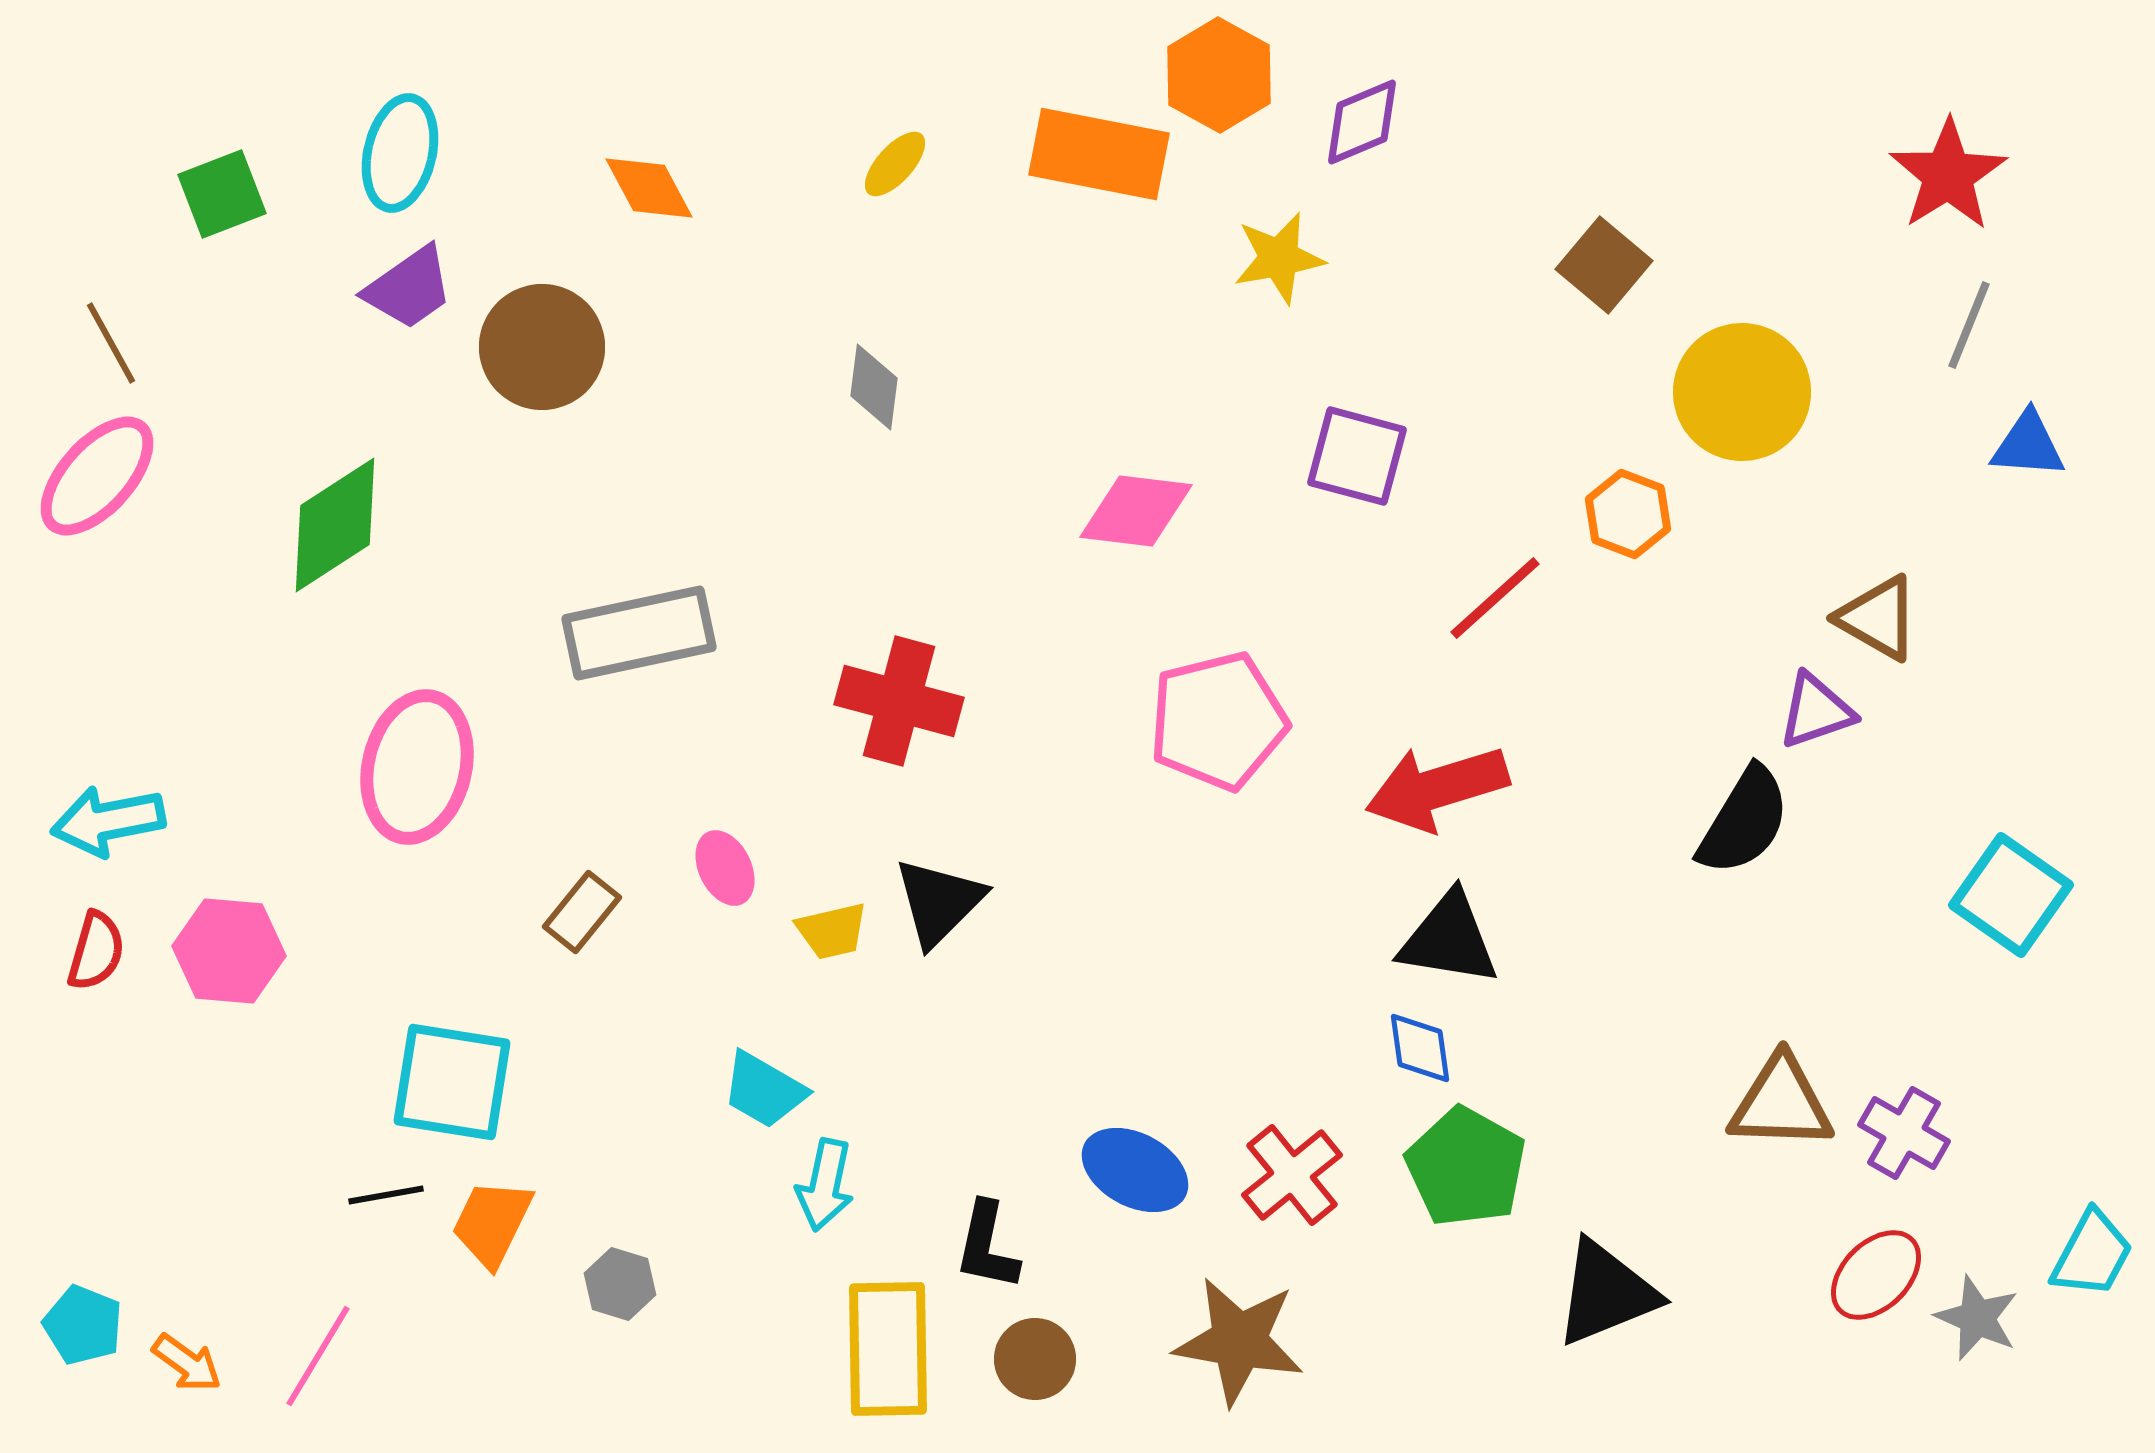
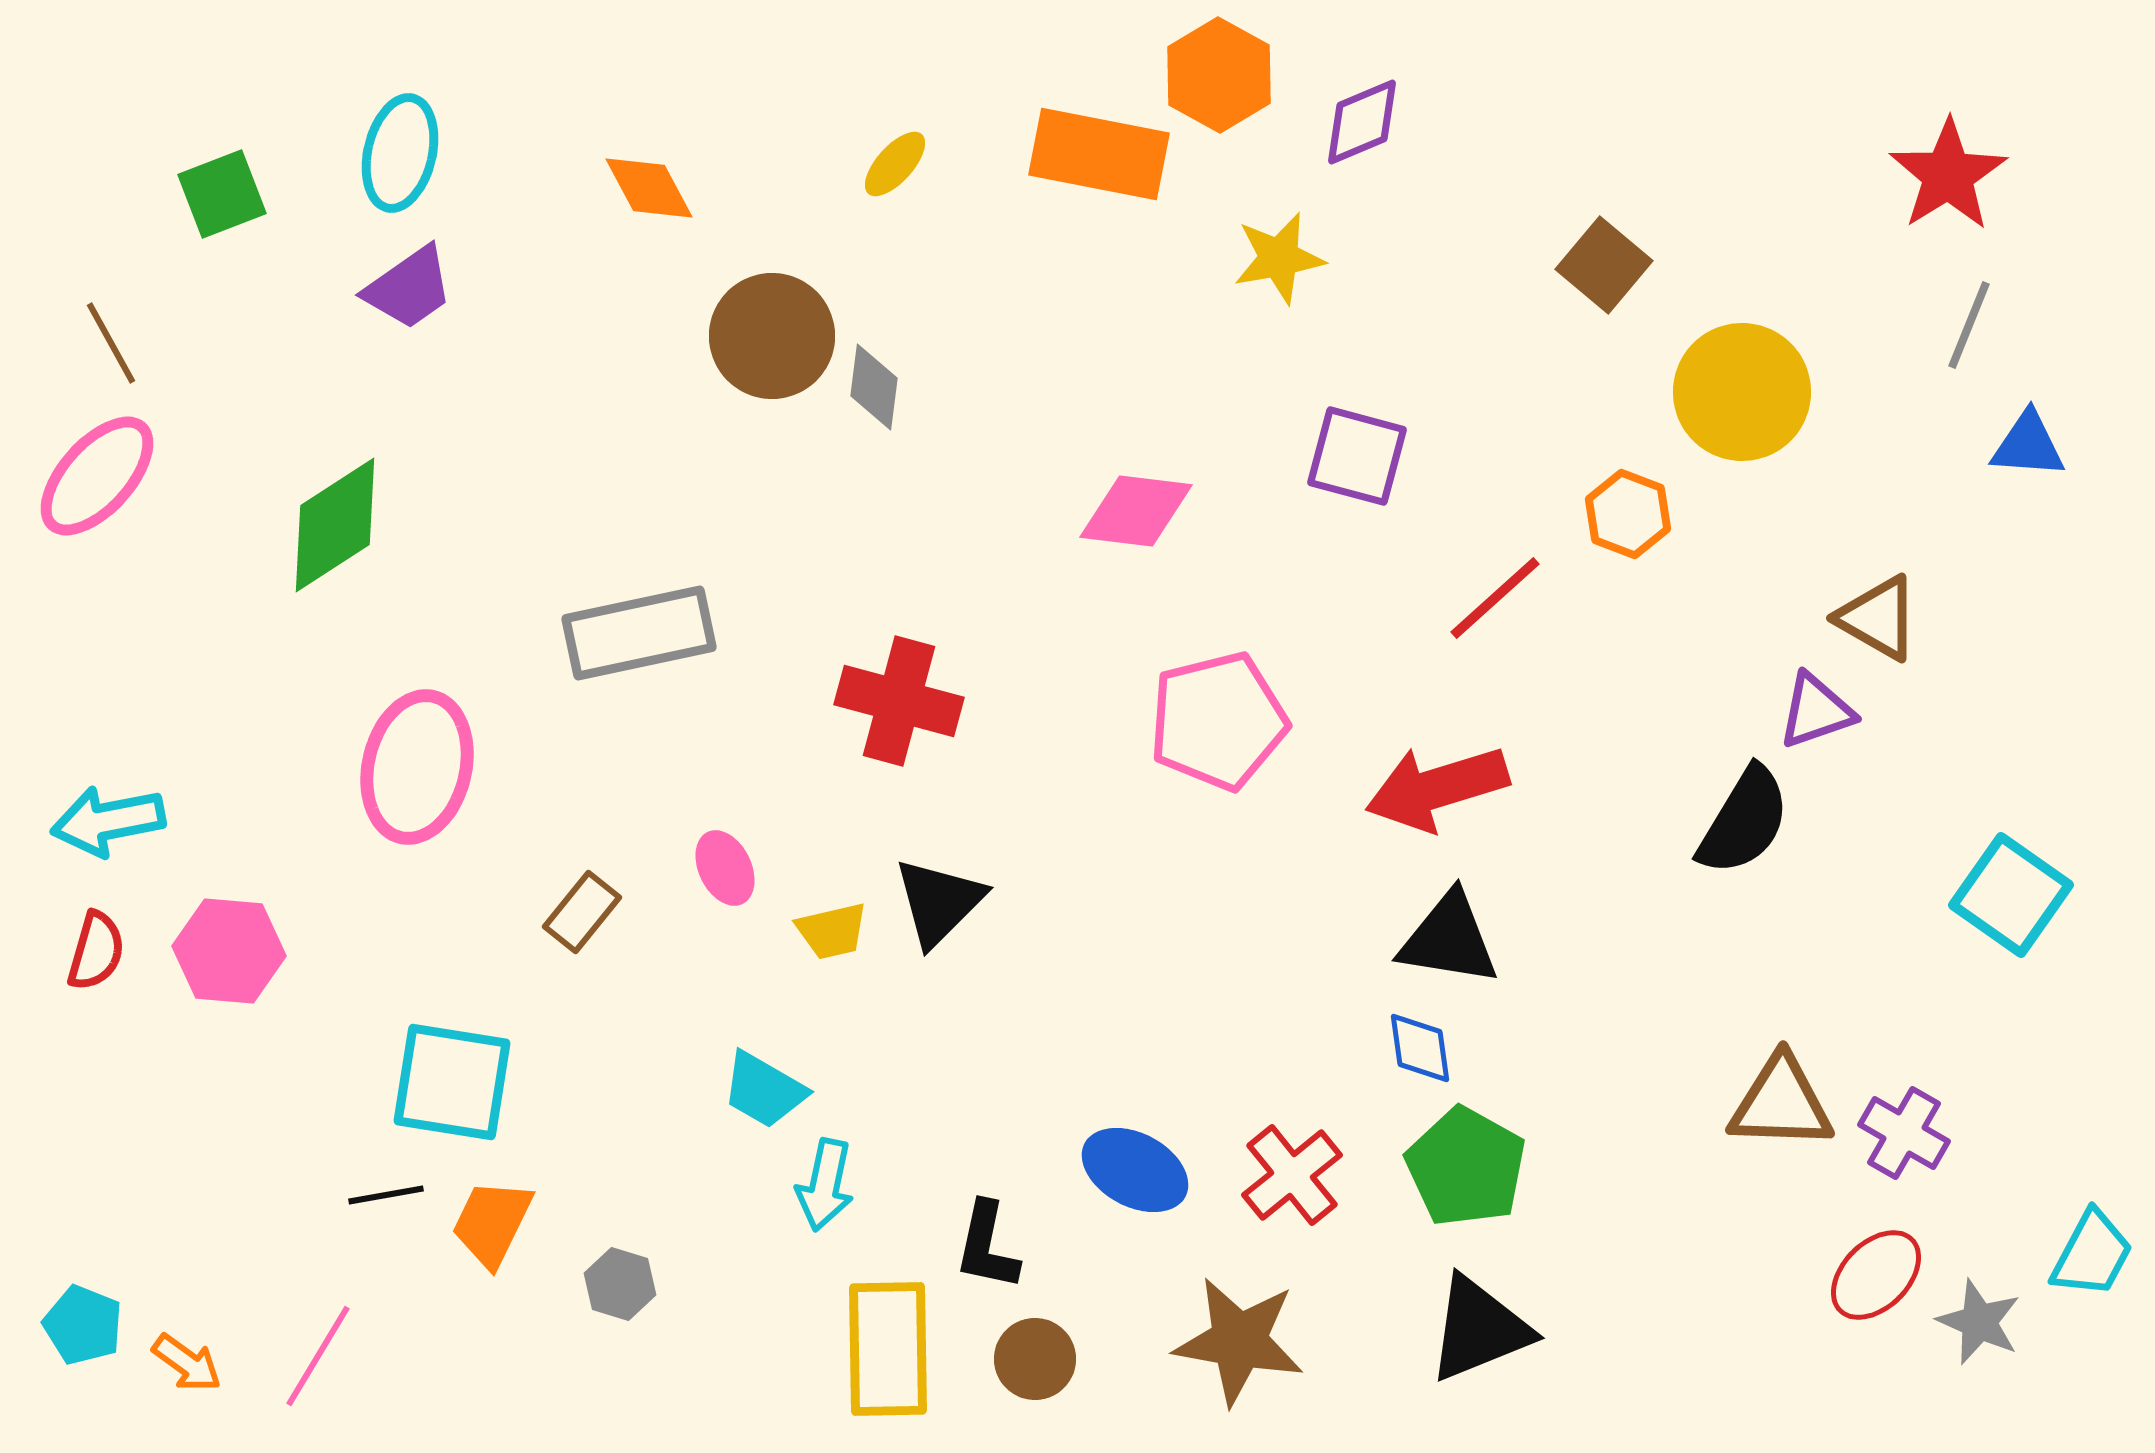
brown circle at (542, 347): moved 230 px right, 11 px up
black triangle at (1606, 1293): moved 127 px left, 36 px down
gray star at (1977, 1318): moved 2 px right, 4 px down
